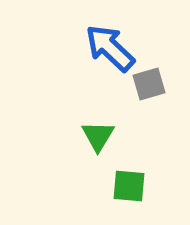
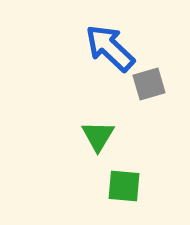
green square: moved 5 px left
